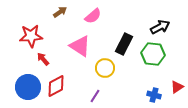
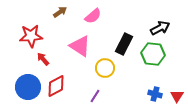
black arrow: moved 1 px down
red triangle: moved 9 px down; rotated 24 degrees counterclockwise
blue cross: moved 1 px right, 1 px up
